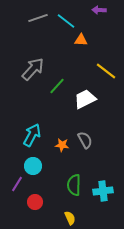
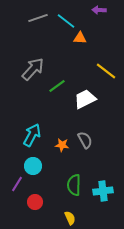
orange triangle: moved 1 px left, 2 px up
green line: rotated 12 degrees clockwise
